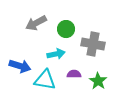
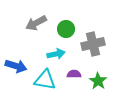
gray cross: rotated 25 degrees counterclockwise
blue arrow: moved 4 px left
